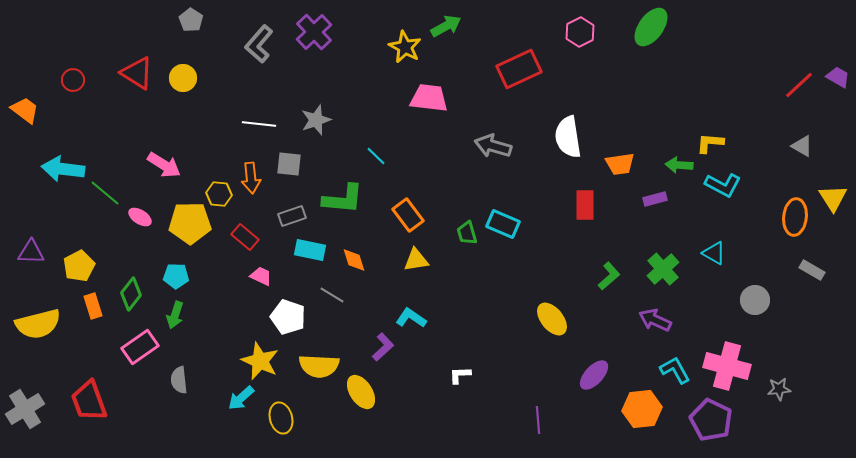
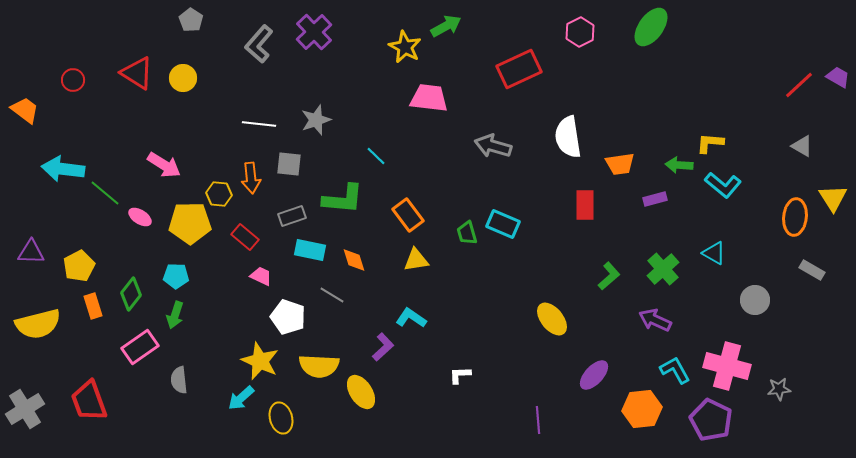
cyan L-shape at (723, 185): rotated 12 degrees clockwise
